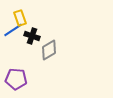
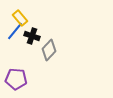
yellow rectangle: rotated 21 degrees counterclockwise
blue line: moved 2 px right, 1 px down; rotated 18 degrees counterclockwise
gray diamond: rotated 15 degrees counterclockwise
